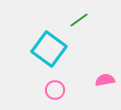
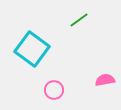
cyan square: moved 17 px left
pink circle: moved 1 px left
